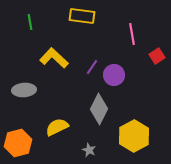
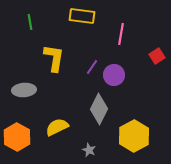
pink line: moved 11 px left; rotated 20 degrees clockwise
yellow L-shape: rotated 56 degrees clockwise
orange hexagon: moved 1 px left, 6 px up; rotated 16 degrees counterclockwise
